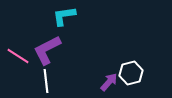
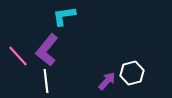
purple L-shape: rotated 24 degrees counterclockwise
pink line: rotated 15 degrees clockwise
white hexagon: moved 1 px right
purple arrow: moved 2 px left, 1 px up
